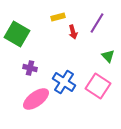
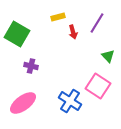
purple cross: moved 1 px right, 2 px up
blue cross: moved 6 px right, 19 px down
pink ellipse: moved 13 px left, 4 px down
